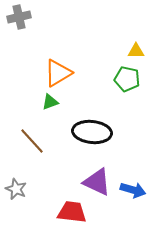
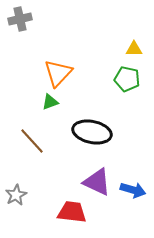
gray cross: moved 1 px right, 2 px down
yellow triangle: moved 2 px left, 2 px up
orange triangle: rotated 16 degrees counterclockwise
black ellipse: rotated 6 degrees clockwise
gray star: moved 6 px down; rotated 20 degrees clockwise
